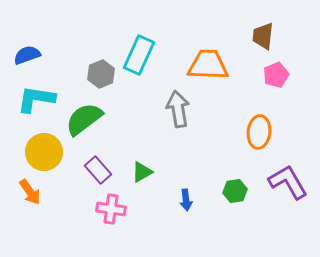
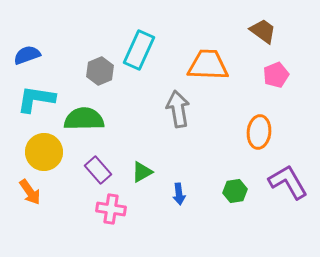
brown trapezoid: moved 5 px up; rotated 120 degrees clockwise
cyan rectangle: moved 5 px up
gray hexagon: moved 1 px left, 3 px up
green semicircle: rotated 36 degrees clockwise
blue arrow: moved 7 px left, 6 px up
